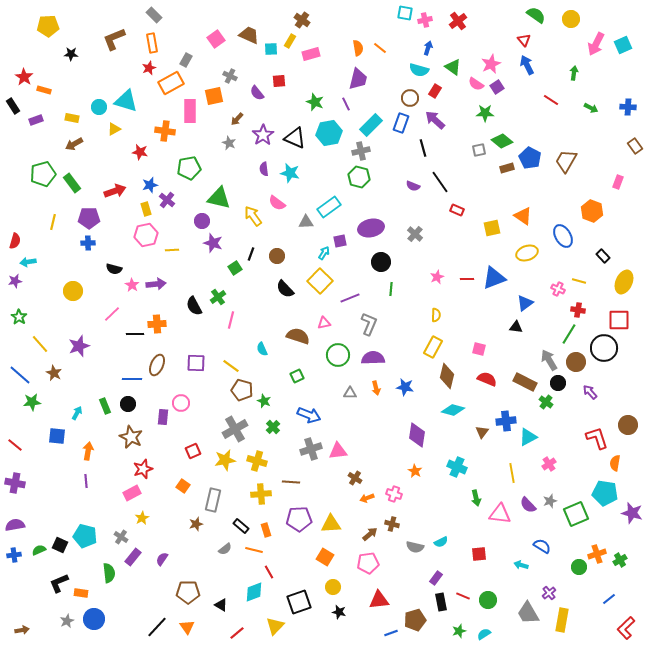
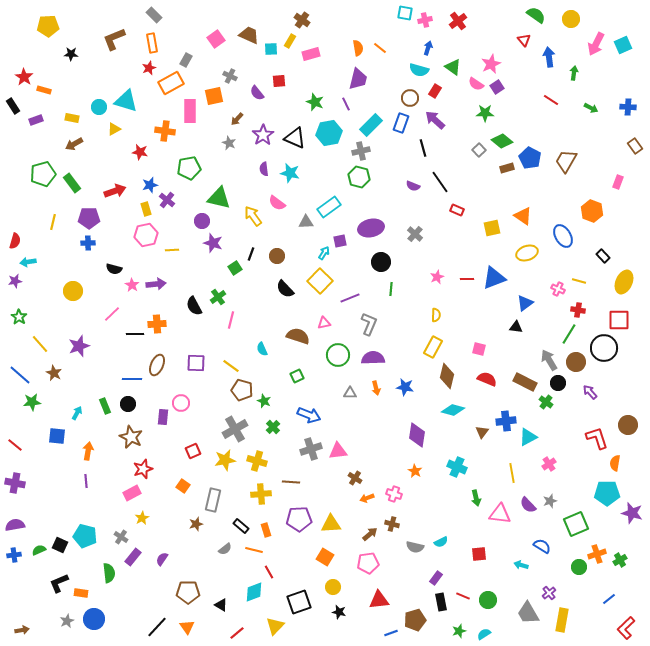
blue arrow at (527, 65): moved 22 px right, 8 px up; rotated 18 degrees clockwise
gray square at (479, 150): rotated 32 degrees counterclockwise
cyan pentagon at (605, 493): moved 2 px right; rotated 10 degrees counterclockwise
green square at (576, 514): moved 10 px down
